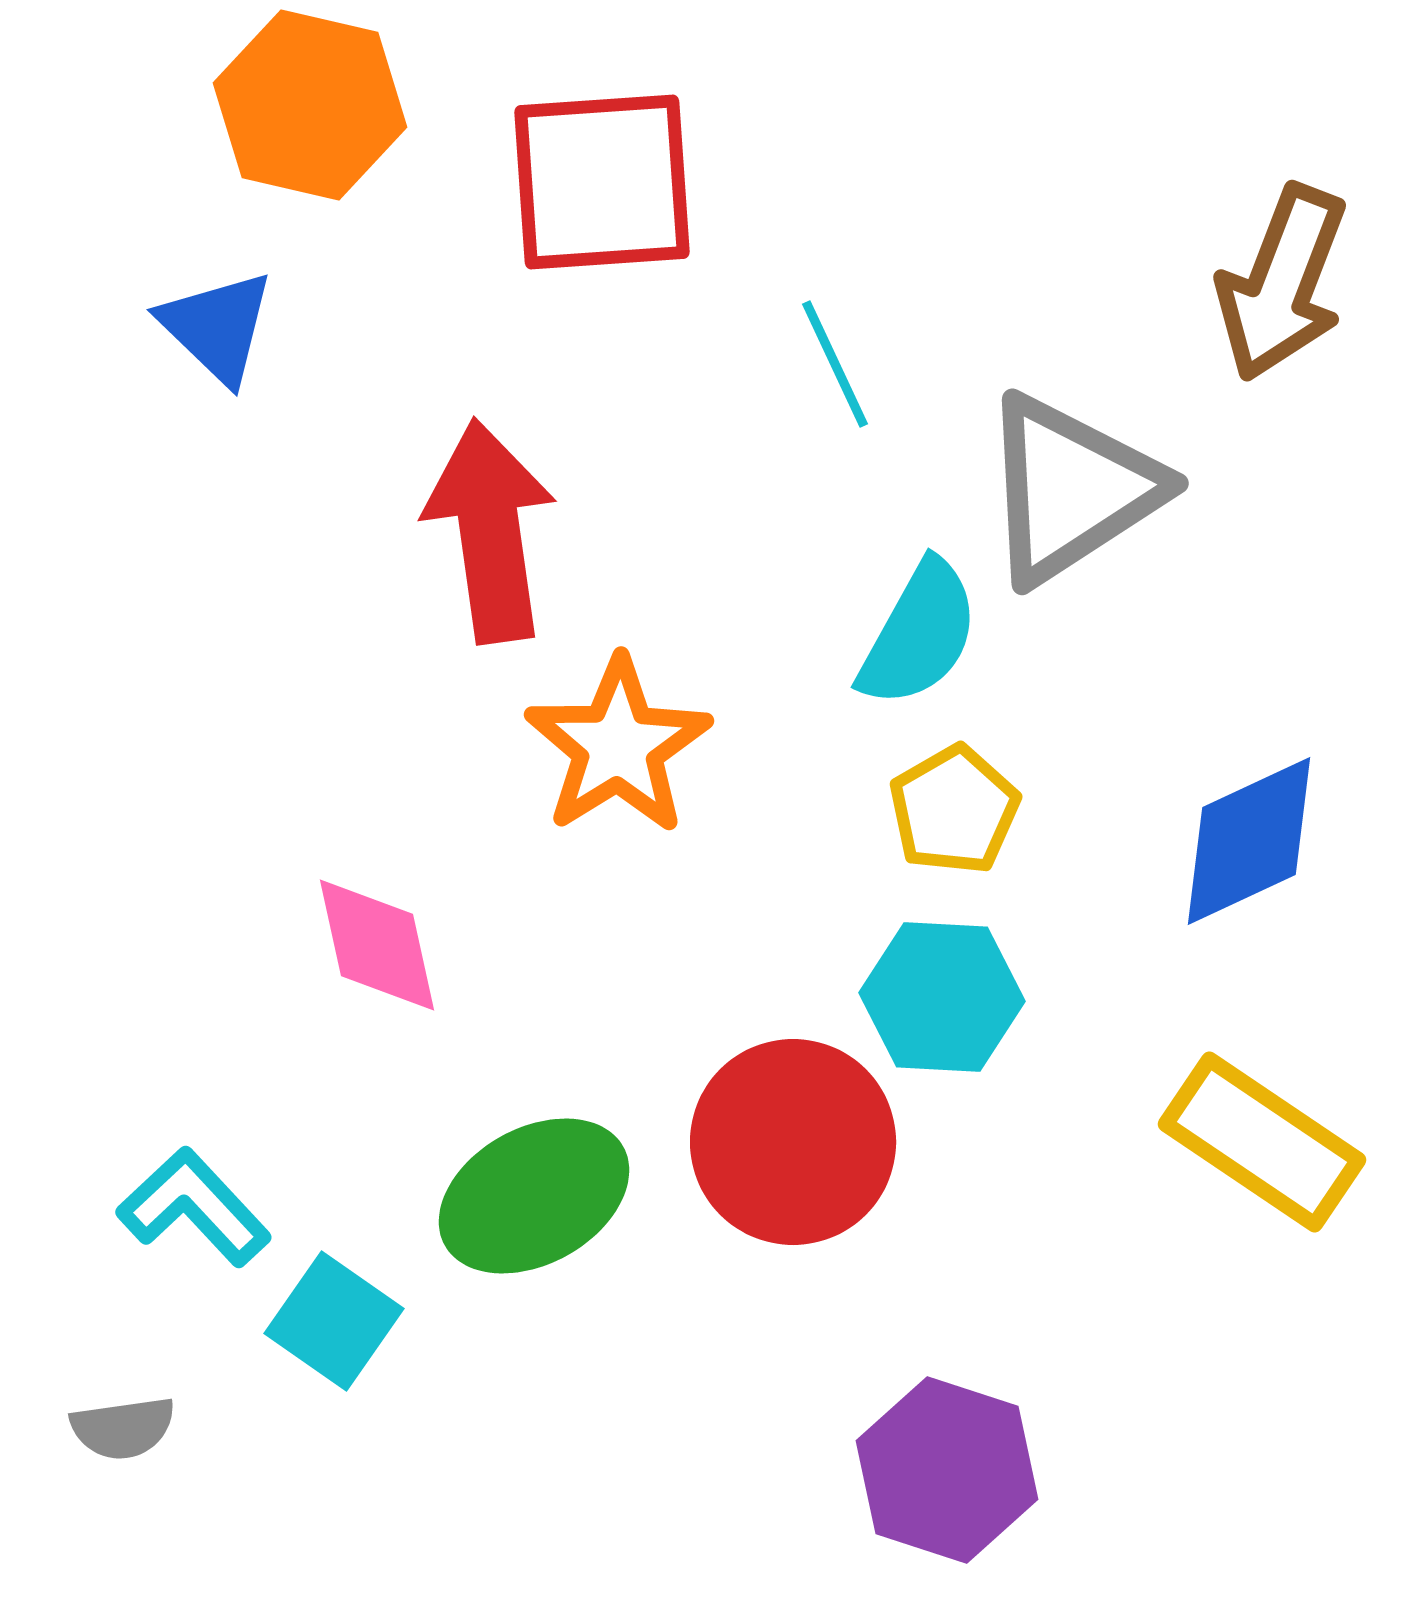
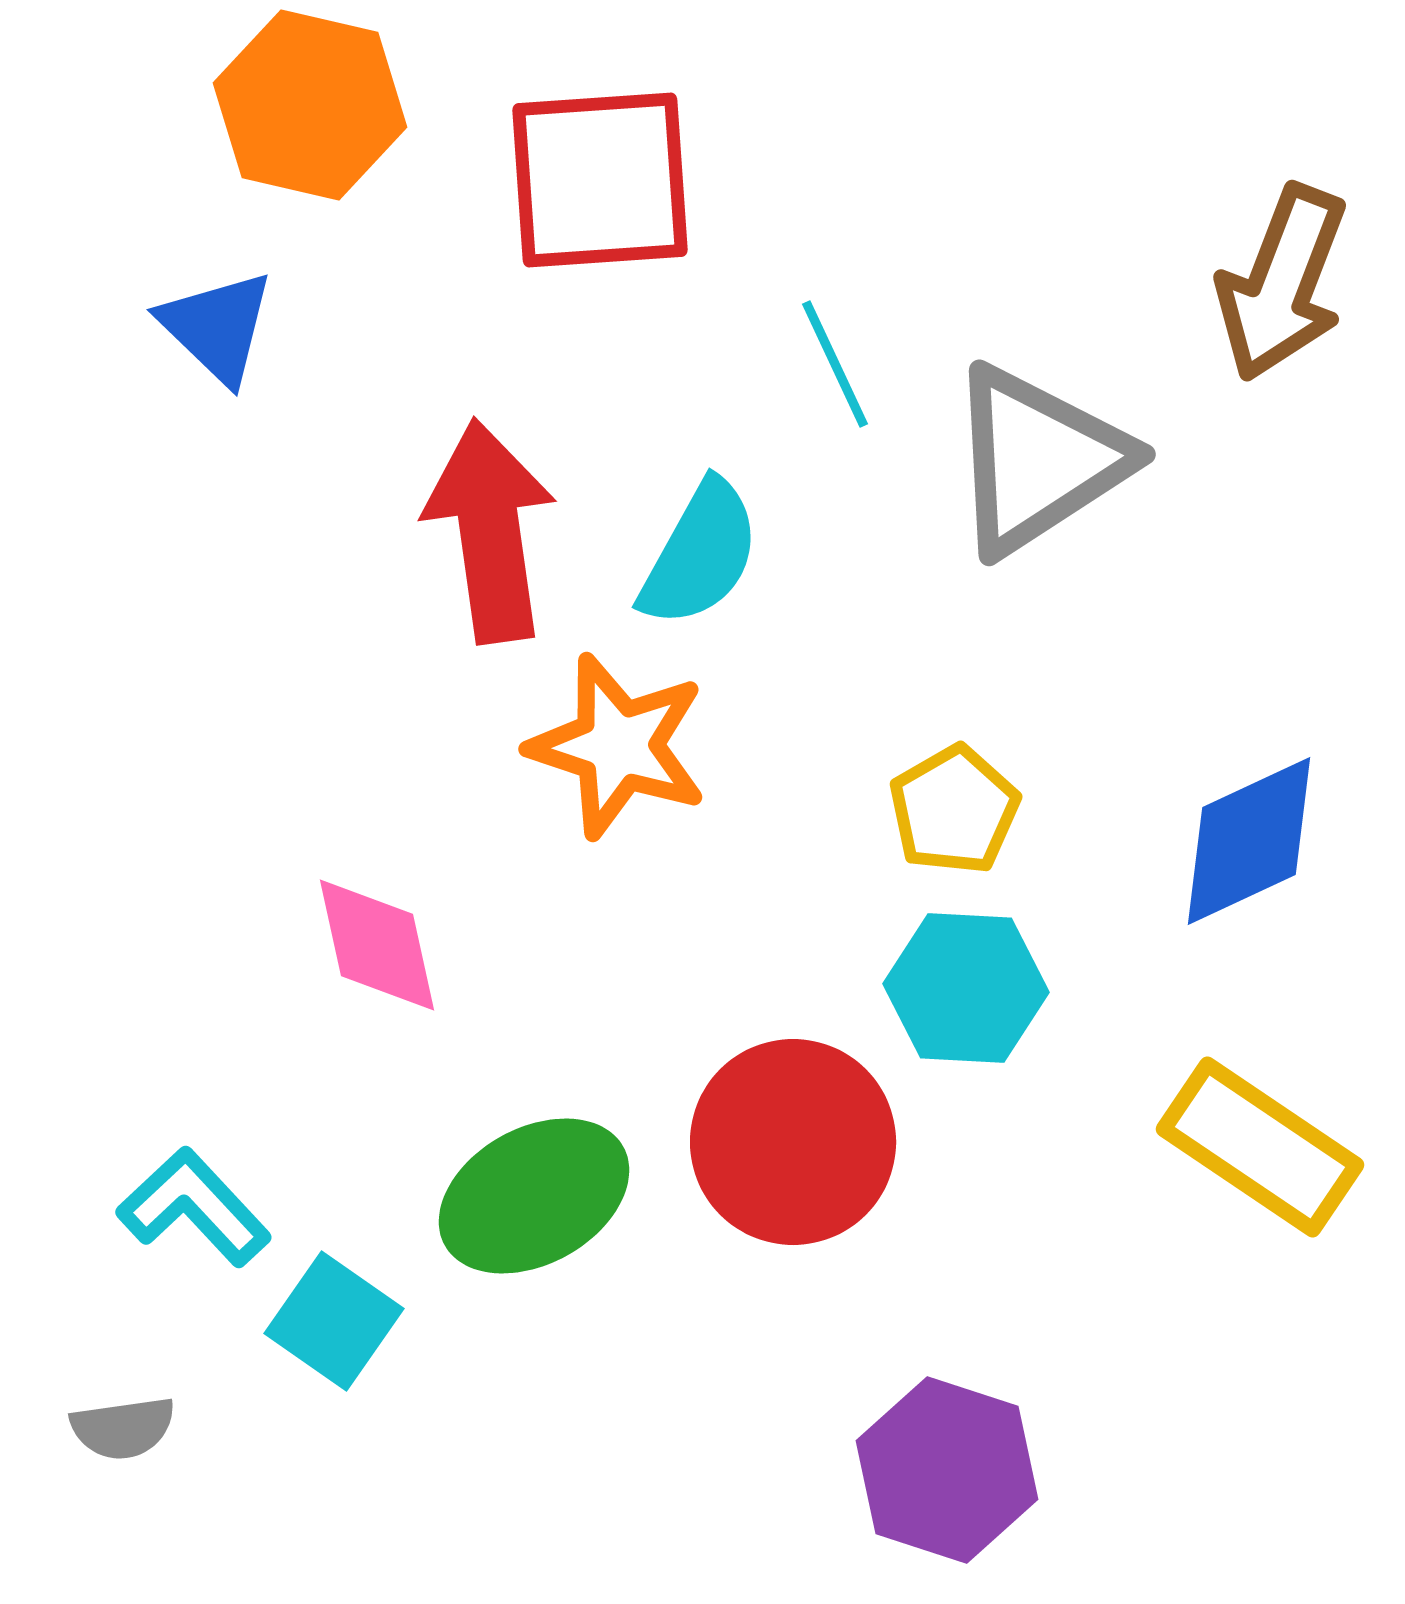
red square: moved 2 px left, 2 px up
gray triangle: moved 33 px left, 29 px up
cyan semicircle: moved 219 px left, 80 px up
orange star: rotated 22 degrees counterclockwise
cyan hexagon: moved 24 px right, 9 px up
yellow rectangle: moved 2 px left, 5 px down
